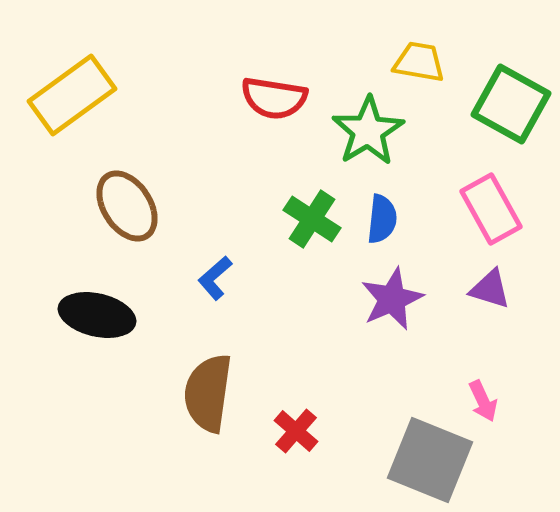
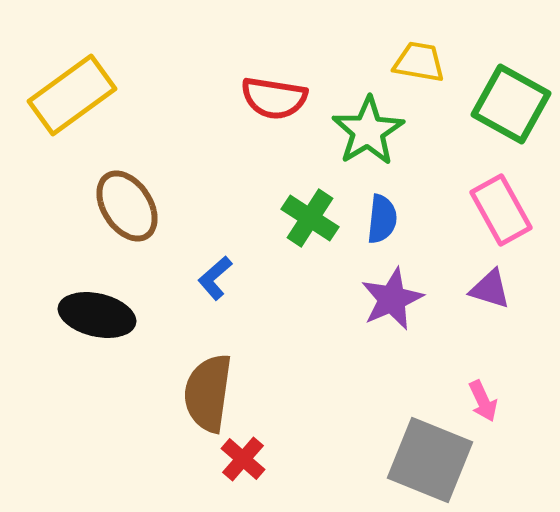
pink rectangle: moved 10 px right, 1 px down
green cross: moved 2 px left, 1 px up
red cross: moved 53 px left, 28 px down
